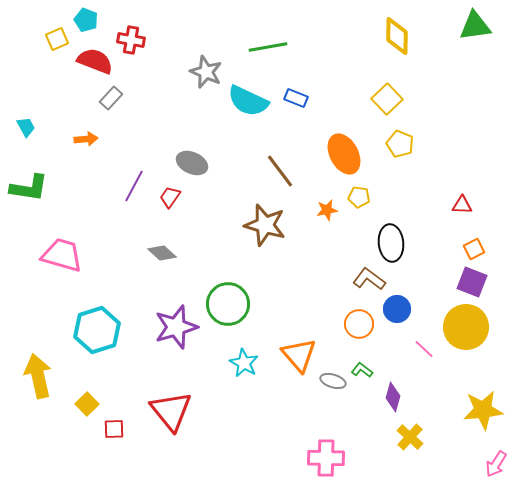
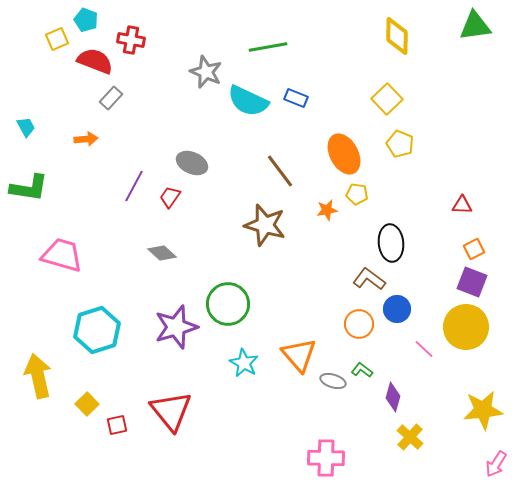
yellow pentagon at (359, 197): moved 2 px left, 3 px up
red square at (114, 429): moved 3 px right, 4 px up; rotated 10 degrees counterclockwise
